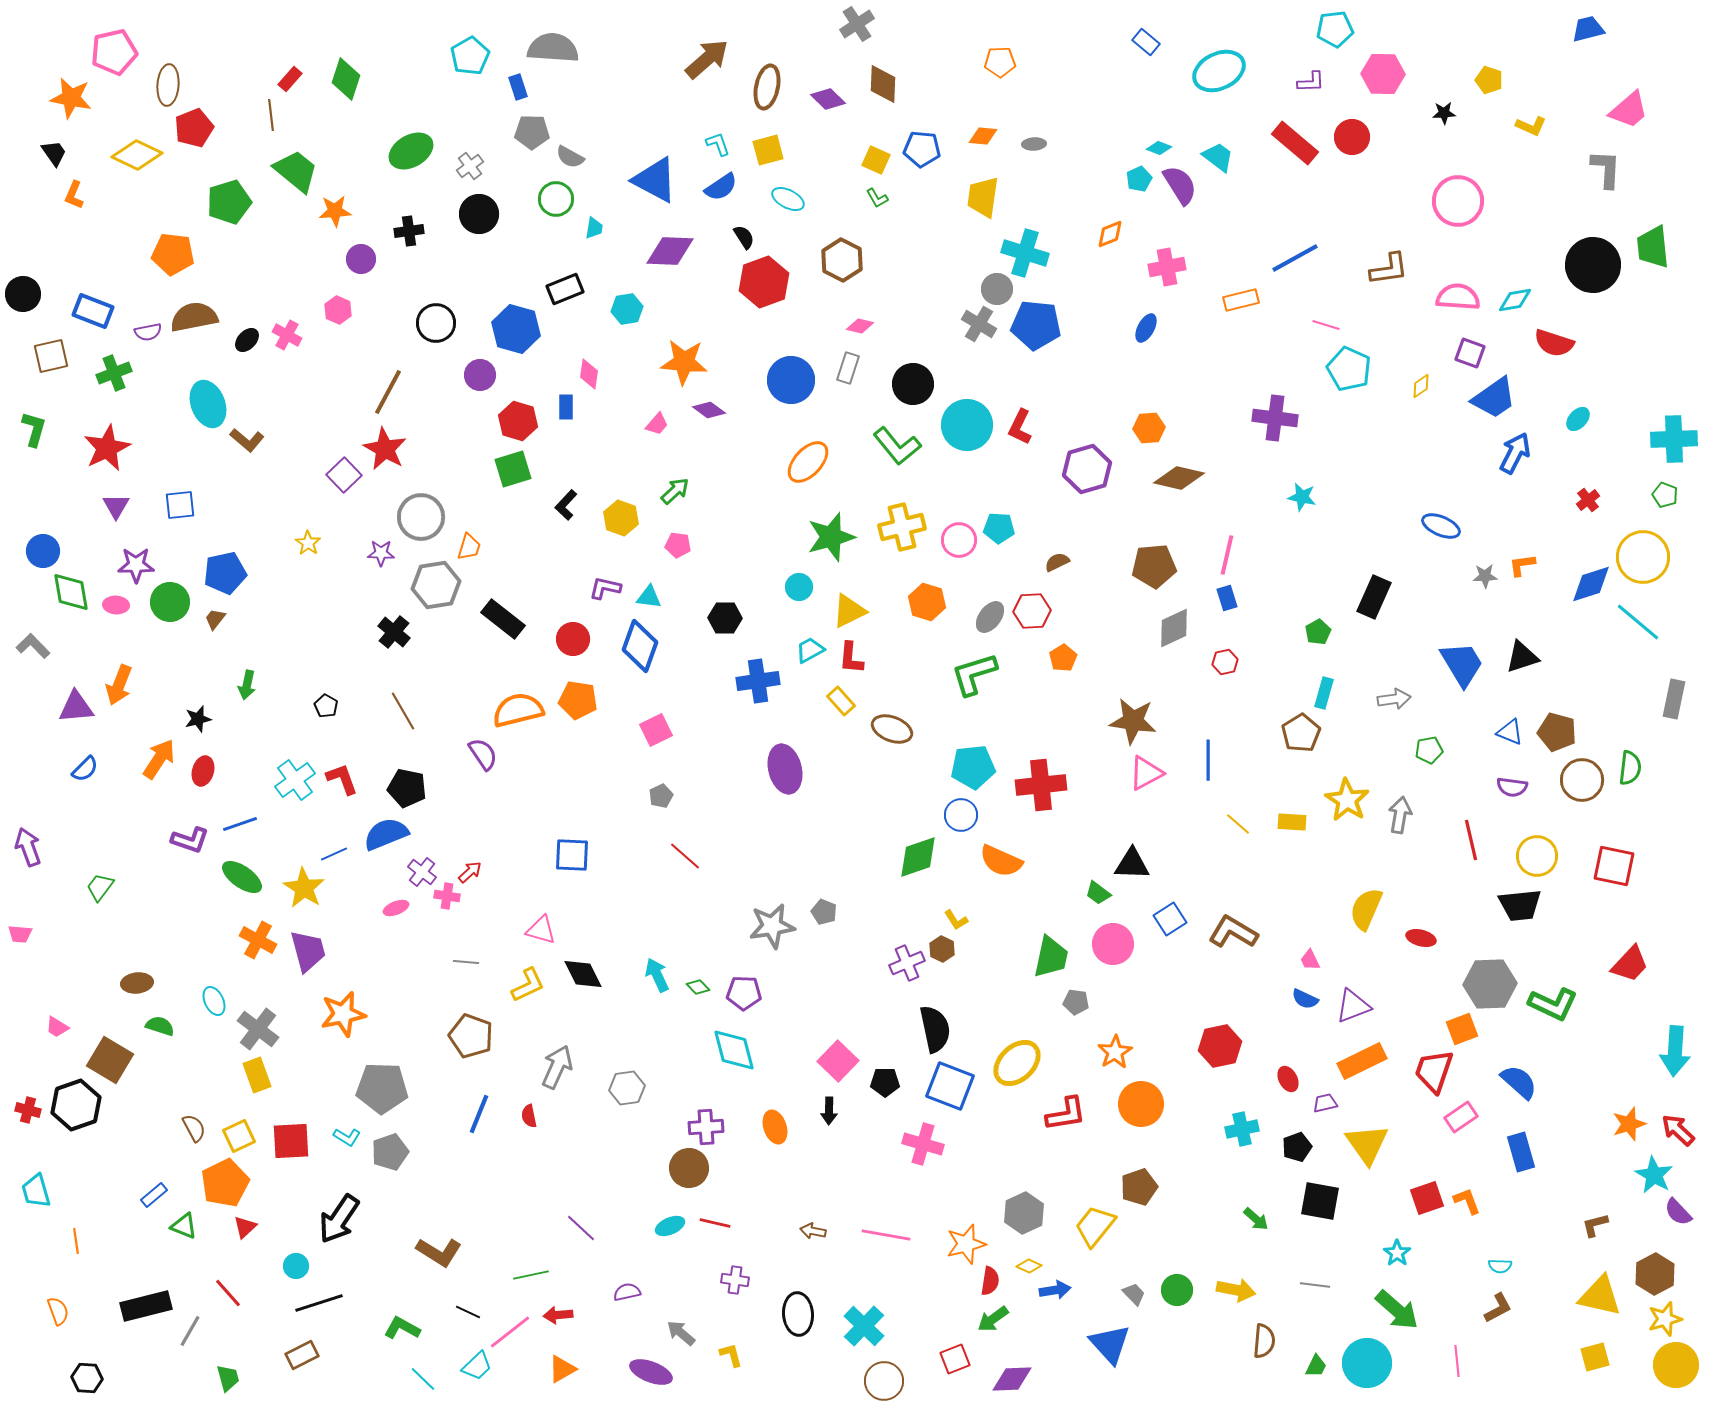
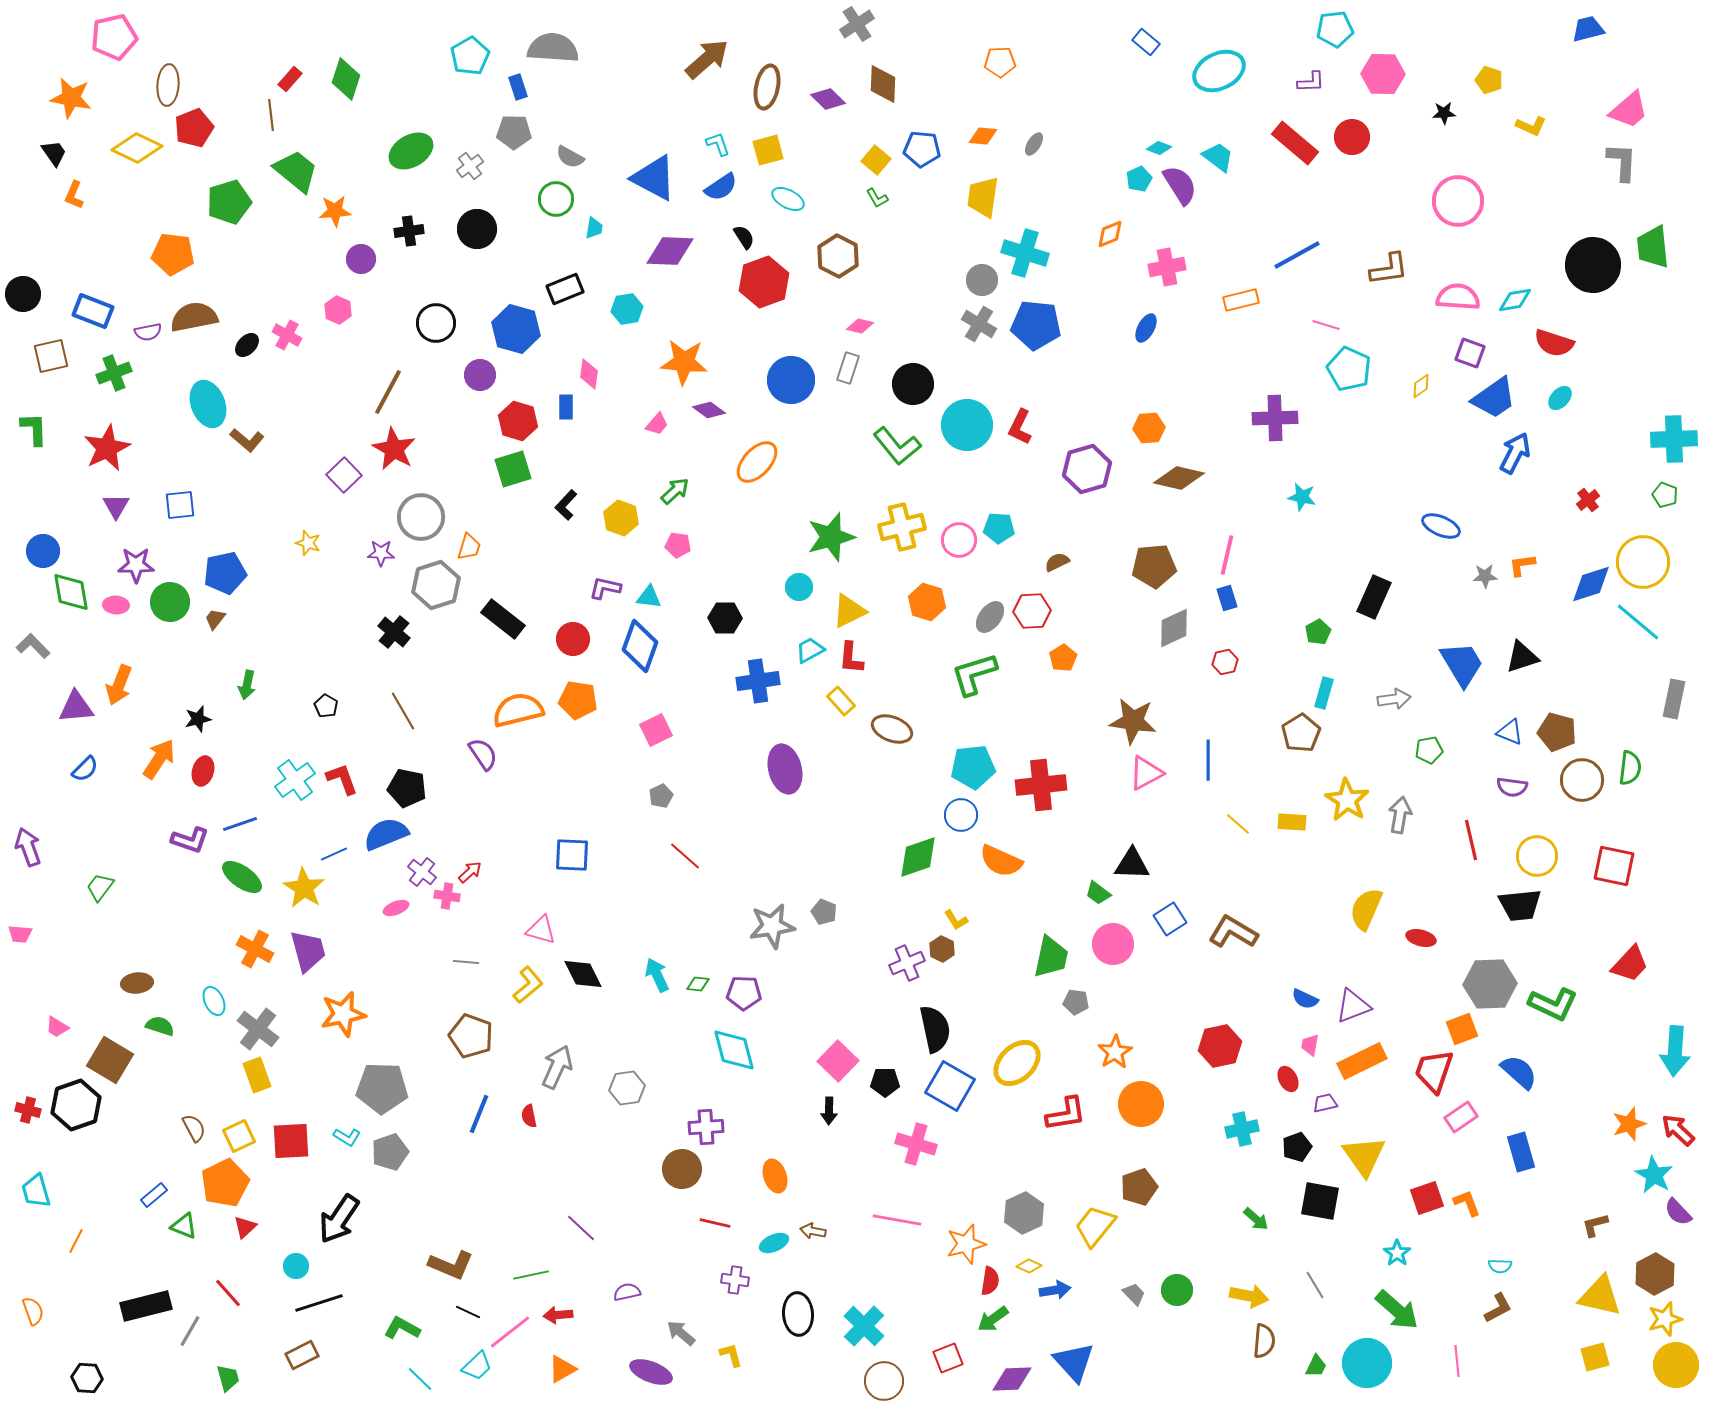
pink pentagon at (114, 52): moved 15 px up
gray pentagon at (532, 132): moved 18 px left
gray ellipse at (1034, 144): rotated 55 degrees counterclockwise
yellow diamond at (137, 155): moved 7 px up
yellow square at (876, 160): rotated 16 degrees clockwise
gray L-shape at (1606, 169): moved 16 px right, 7 px up
blue triangle at (655, 180): moved 1 px left, 2 px up
black circle at (479, 214): moved 2 px left, 15 px down
blue line at (1295, 258): moved 2 px right, 3 px up
brown hexagon at (842, 260): moved 4 px left, 4 px up
gray circle at (997, 289): moved 15 px left, 9 px up
black ellipse at (247, 340): moved 5 px down
purple cross at (1275, 418): rotated 9 degrees counterclockwise
cyan ellipse at (1578, 419): moved 18 px left, 21 px up
green L-shape at (34, 429): rotated 18 degrees counterclockwise
red star at (385, 449): moved 9 px right
orange ellipse at (808, 462): moved 51 px left
yellow star at (308, 543): rotated 15 degrees counterclockwise
yellow circle at (1643, 557): moved 5 px down
gray hexagon at (436, 585): rotated 9 degrees counterclockwise
orange cross at (258, 940): moved 3 px left, 9 px down
pink trapezoid at (1310, 960): moved 85 px down; rotated 35 degrees clockwise
yellow L-shape at (528, 985): rotated 15 degrees counterclockwise
green diamond at (698, 987): moved 3 px up; rotated 40 degrees counterclockwise
blue semicircle at (1519, 1082): moved 10 px up
blue square at (950, 1086): rotated 9 degrees clockwise
orange ellipse at (775, 1127): moved 49 px down
pink cross at (923, 1144): moved 7 px left
yellow triangle at (1367, 1144): moved 3 px left, 12 px down
brown circle at (689, 1168): moved 7 px left, 1 px down
orange L-shape at (1467, 1201): moved 2 px down
cyan ellipse at (670, 1226): moved 104 px right, 17 px down
pink line at (886, 1235): moved 11 px right, 15 px up
orange line at (76, 1241): rotated 35 degrees clockwise
brown L-shape at (439, 1252): moved 12 px right, 13 px down; rotated 9 degrees counterclockwise
gray line at (1315, 1285): rotated 52 degrees clockwise
yellow arrow at (1236, 1290): moved 13 px right, 6 px down
orange semicircle at (58, 1311): moved 25 px left
blue triangle at (1110, 1344): moved 36 px left, 18 px down
red square at (955, 1359): moved 7 px left, 1 px up
cyan line at (423, 1379): moved 3 px left
